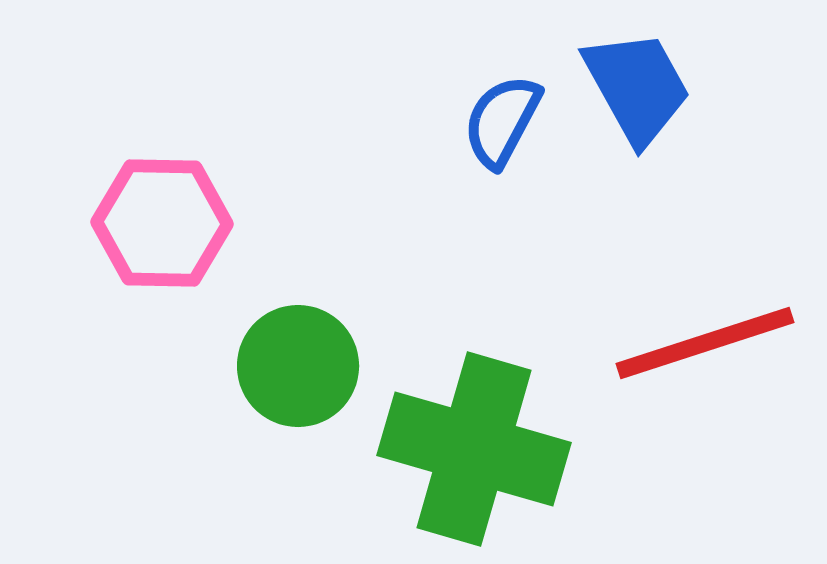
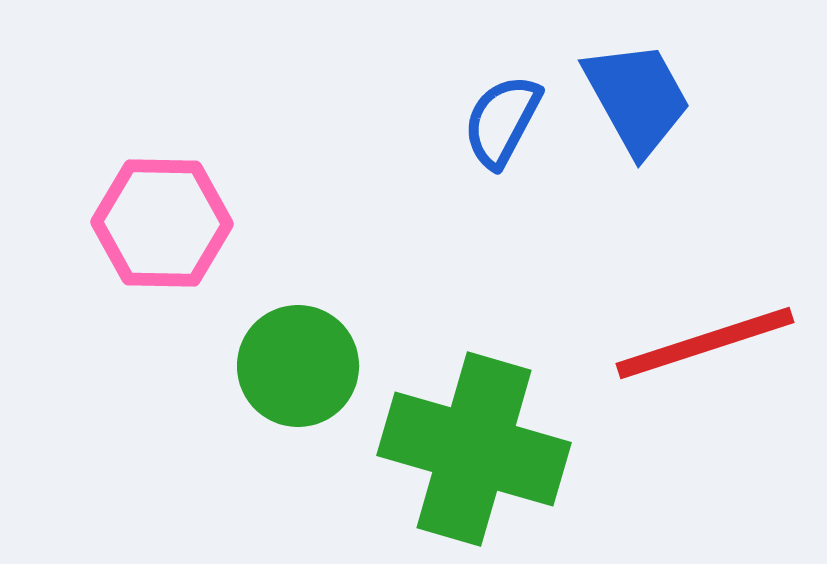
blue trapezoid: moved 11 px down
